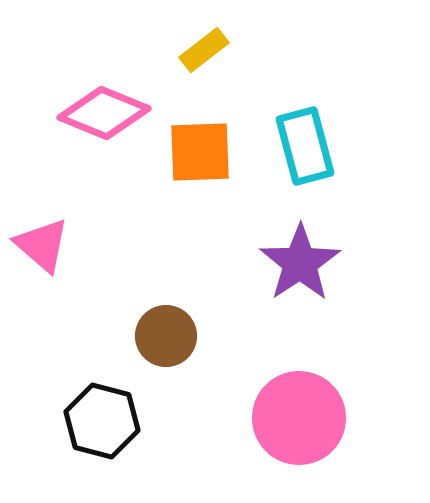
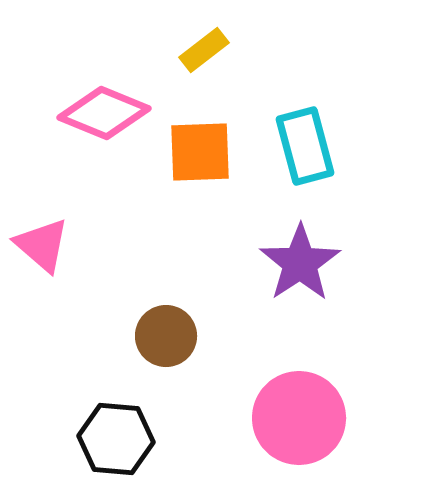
black hexagon: moved 14 px right, 18 px down; rotated 10 degrees counterclockwise
